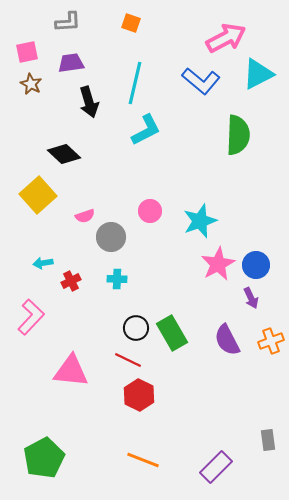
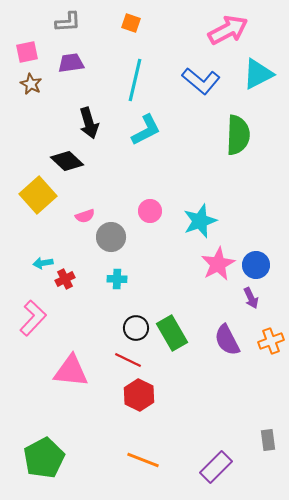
pink arrow: moved 2 px right, 8 px up
cyan line: moved 3 px up
black arrow: moved 21 px down
black diamond: moved 3 px right, 7 px down
red cross: moved 6 px left, 2 px up
pink L-shape: moved 2 px right, 1 px down
